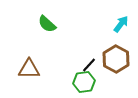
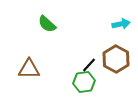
cyan arrow: rotated 42 degrees clockwise
